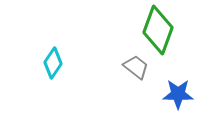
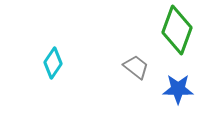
green diamond: moved 19 px right
blue star: moved 5 px up
